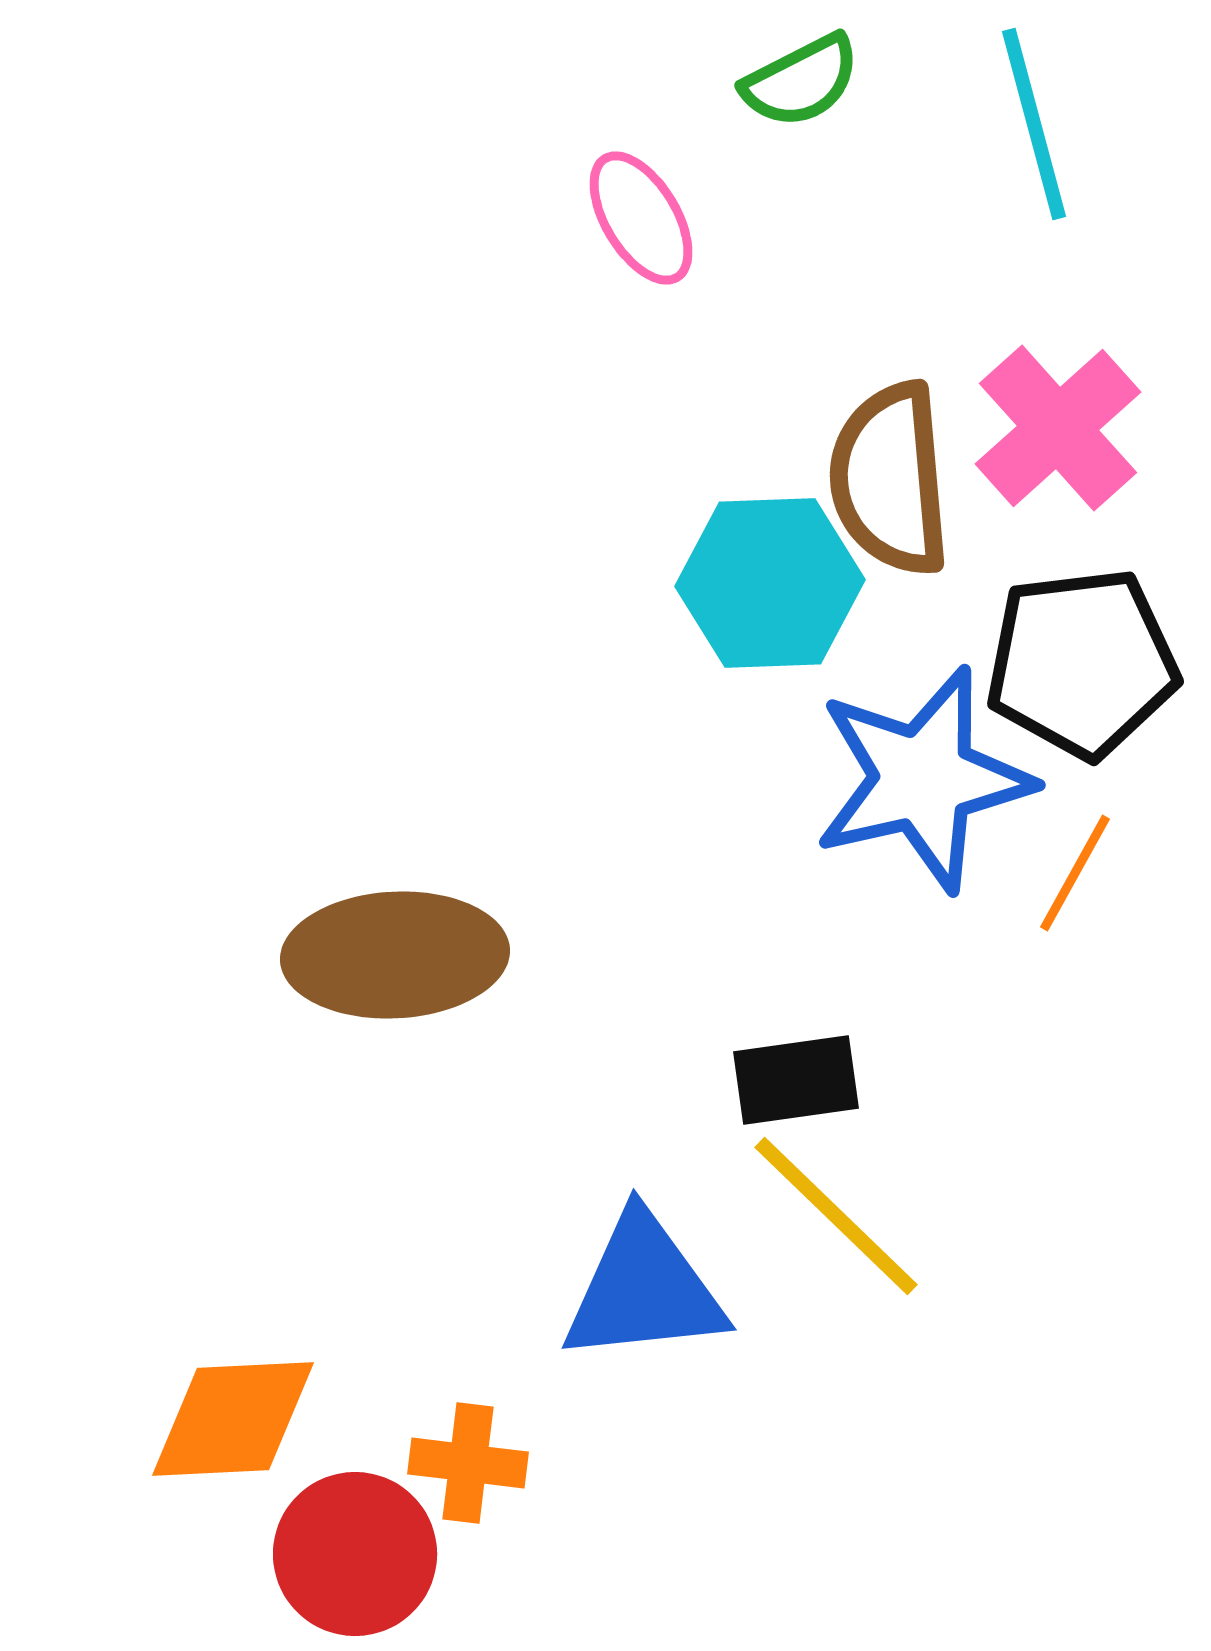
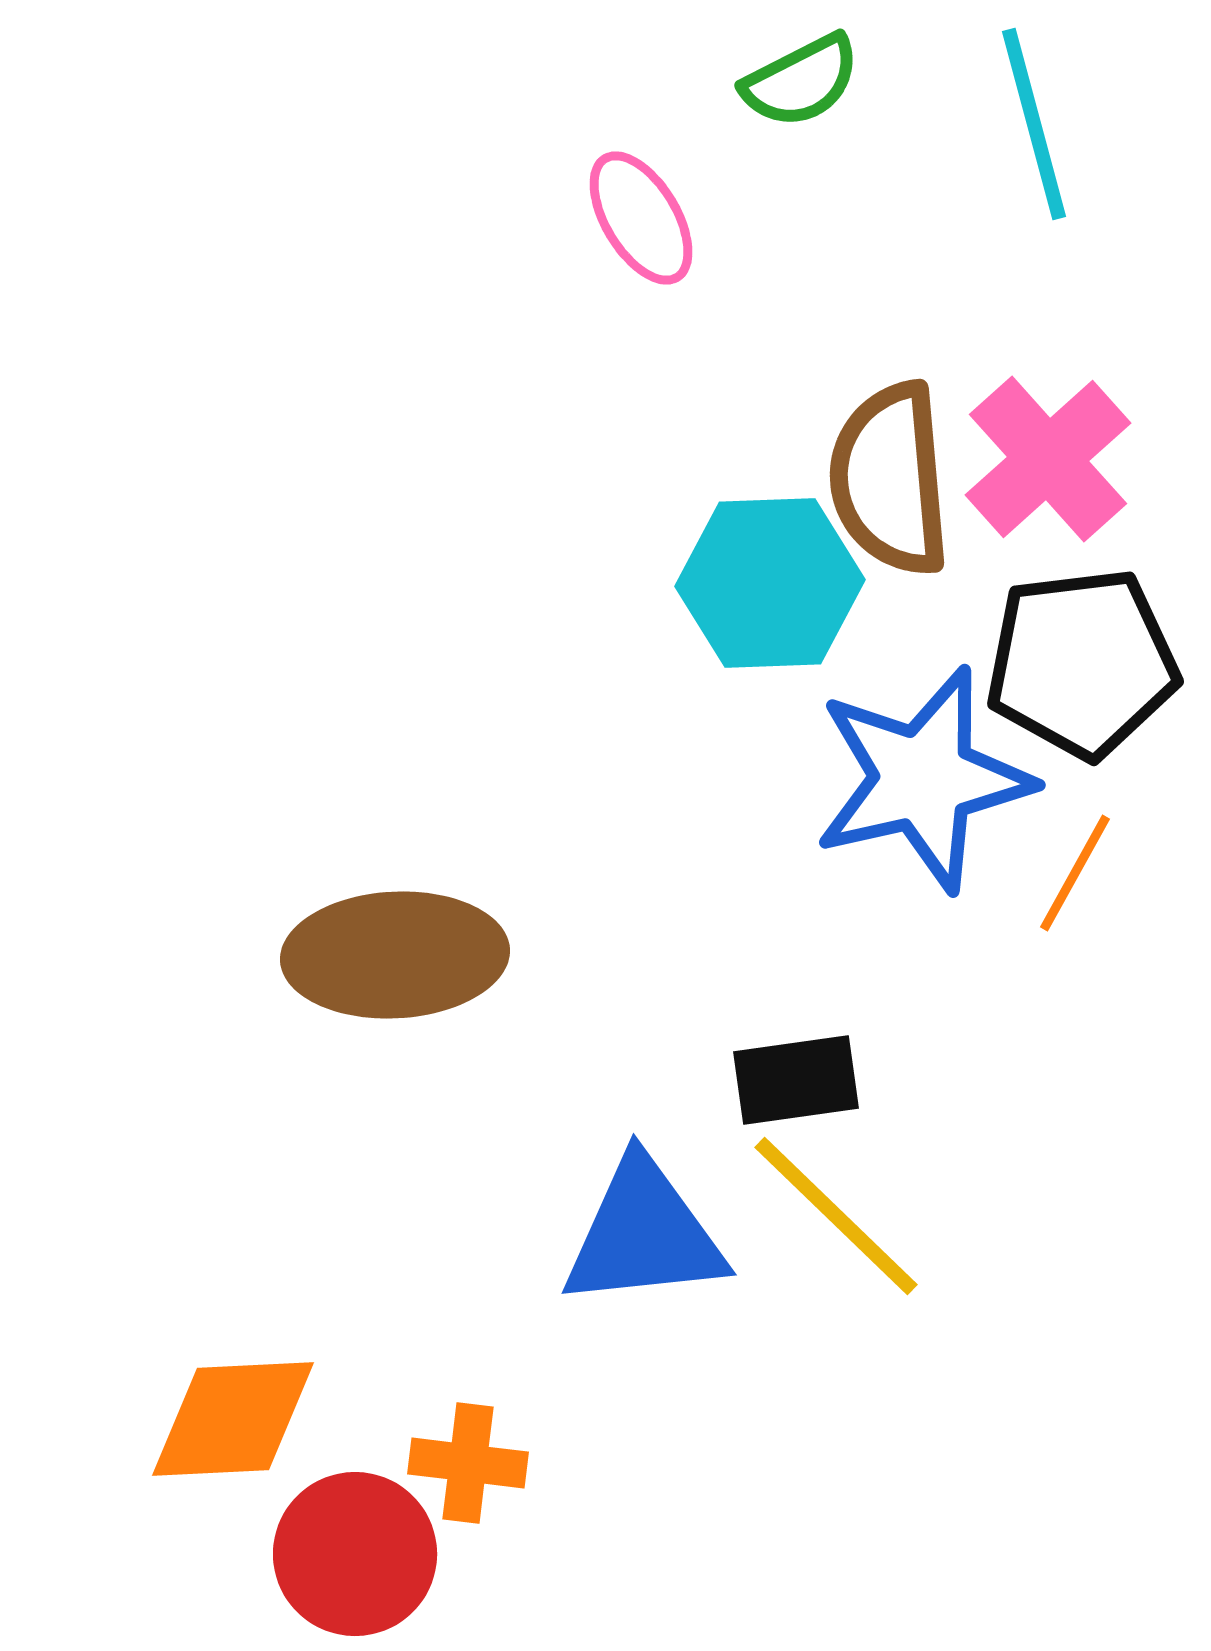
pink cross: moved 10 px left, 31 px down
blue triangle: moved 55 px up
